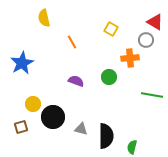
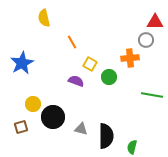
red triangle: rotated 30 degrees counterclockwise
yellow square: moved 21 px left, 35 px down
